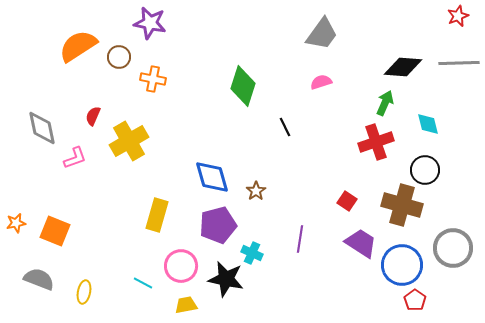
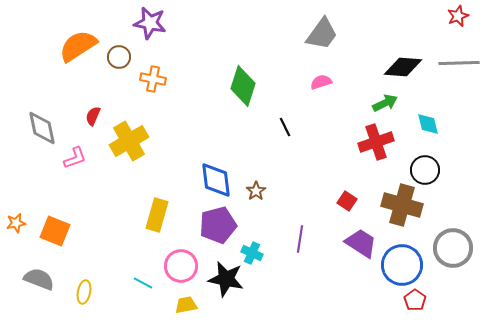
green arrow: rotated 40 degrees clockwise
blue diamond: moved 4 px right, 3 px down; rotated 9 degrees clockwise
